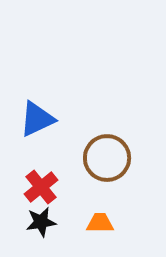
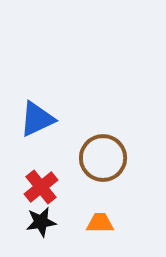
brown circle: moved 4 px left
